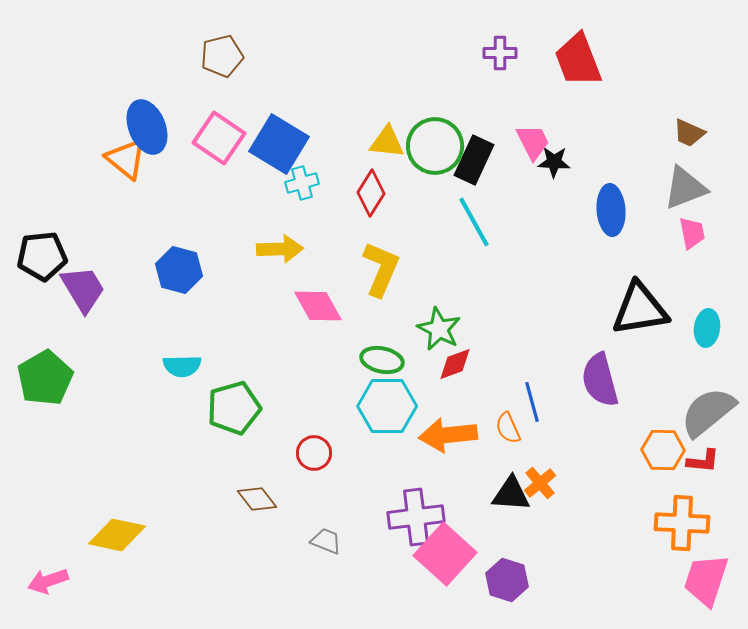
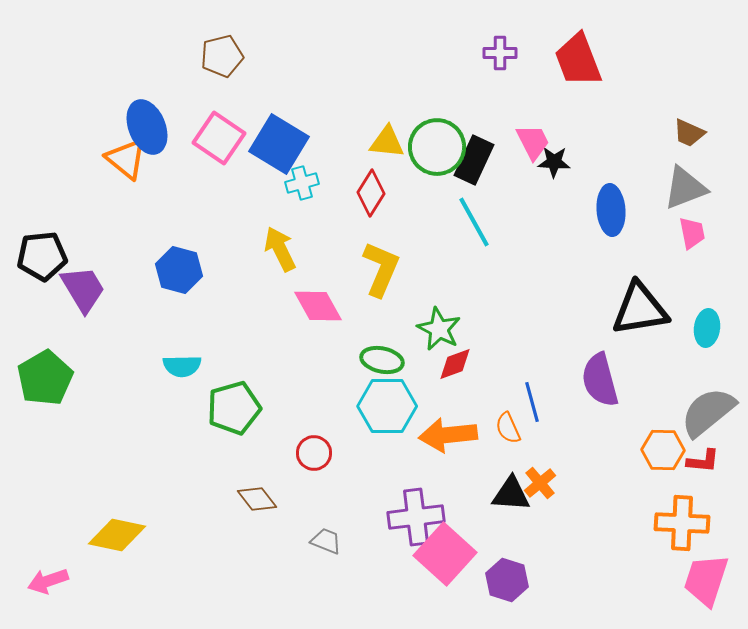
green circle at (435, 146): moved 2 px right, 1 px down
yellow arrow at (280, 249): rotated 114 degrees counterclockwise
